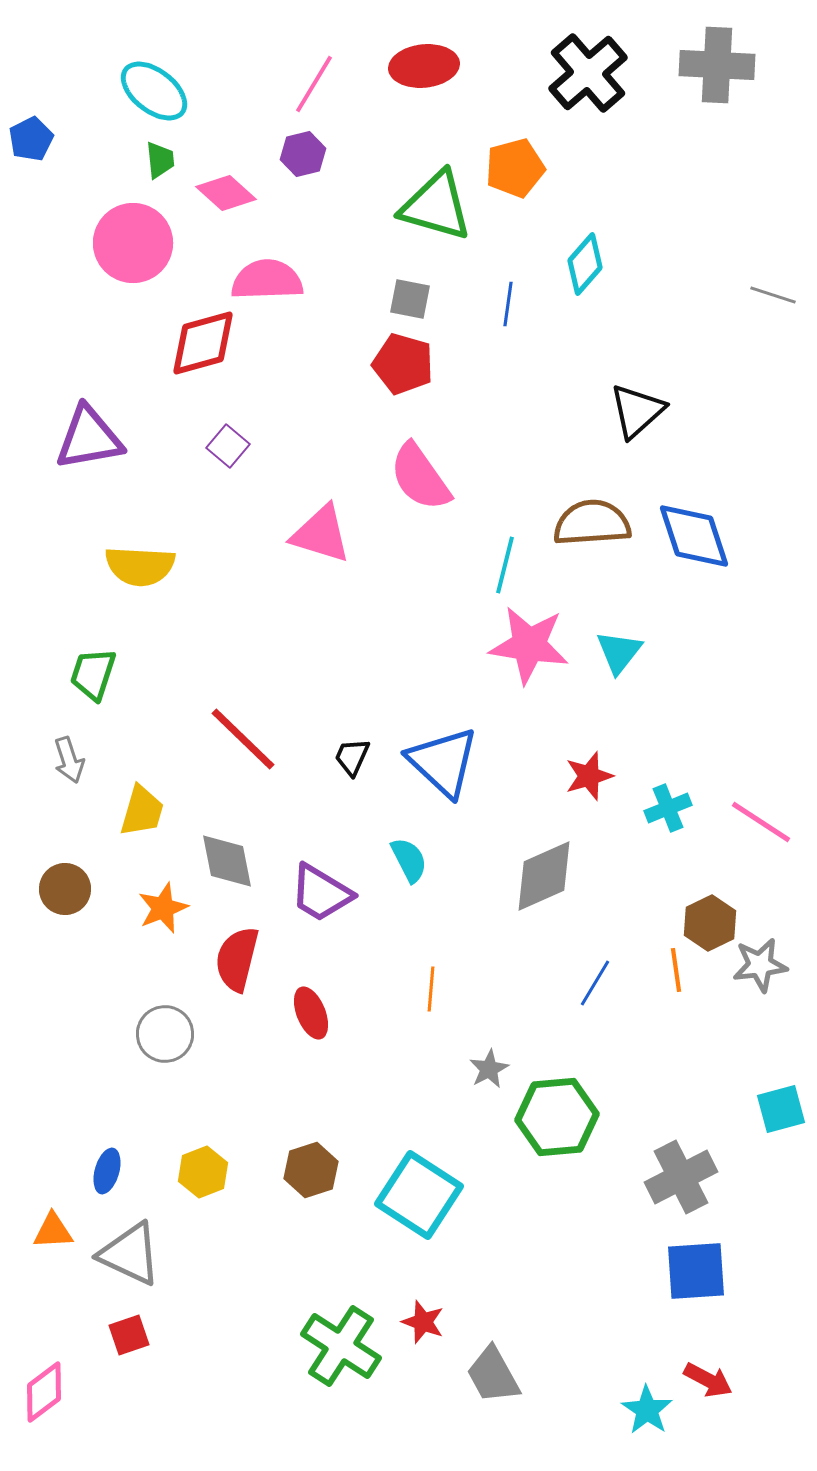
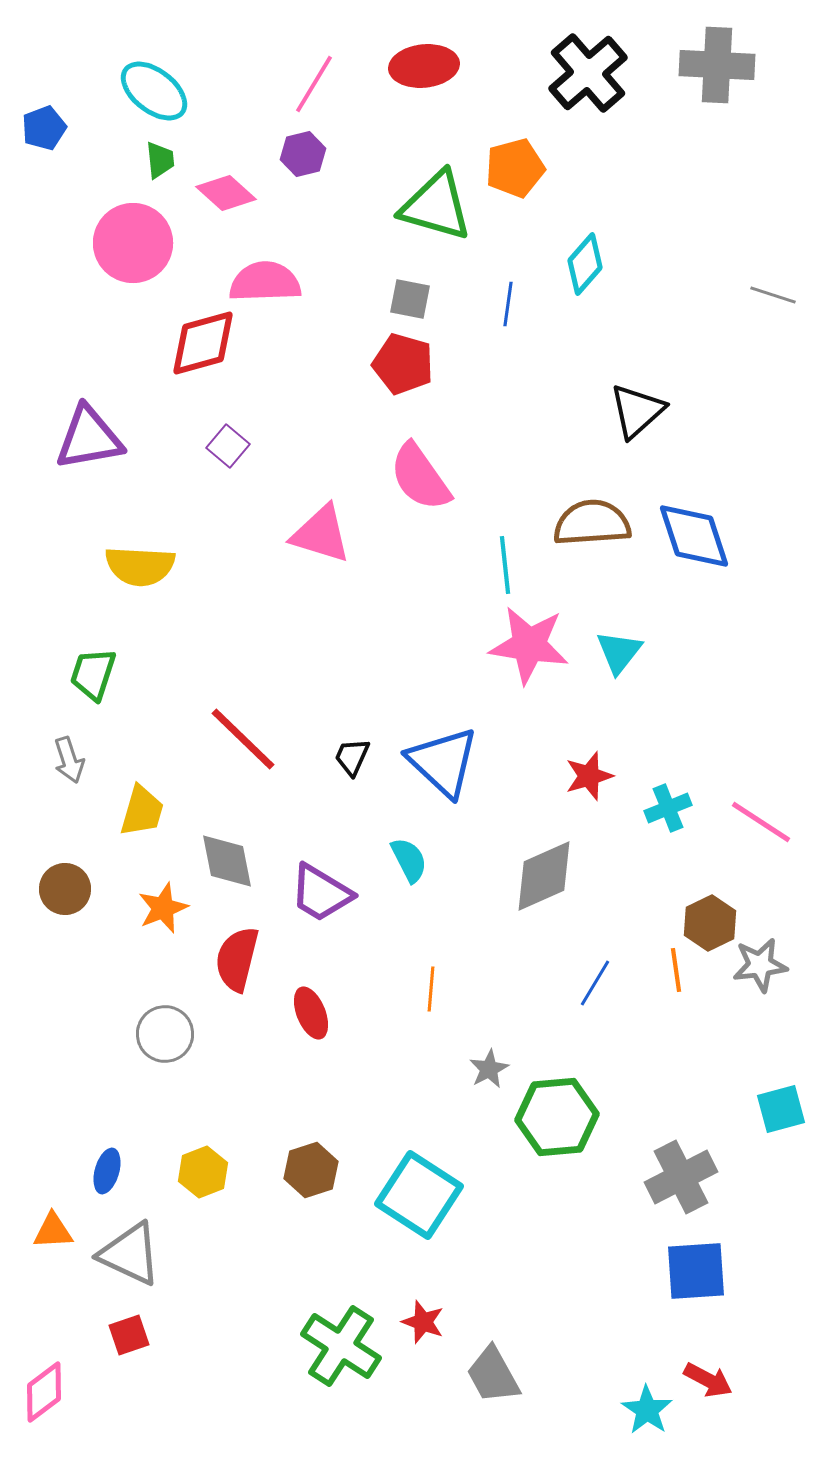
blue pentagon at (31, 139): moved 13 px right, 11 px up; rotated 6 degrees clockwise
pink semicircle at (267, 280): moved 2 px left, 2 px down
cyan line at (505, 565): rotated 20 degrees counterclockwise
